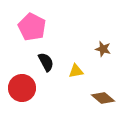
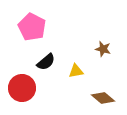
black semicircle: rotated 78 degrees clockwise
